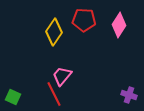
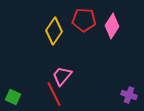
pink diamond: moved 7 px left, 1 px down
yellow diamond: moved 1 px up
